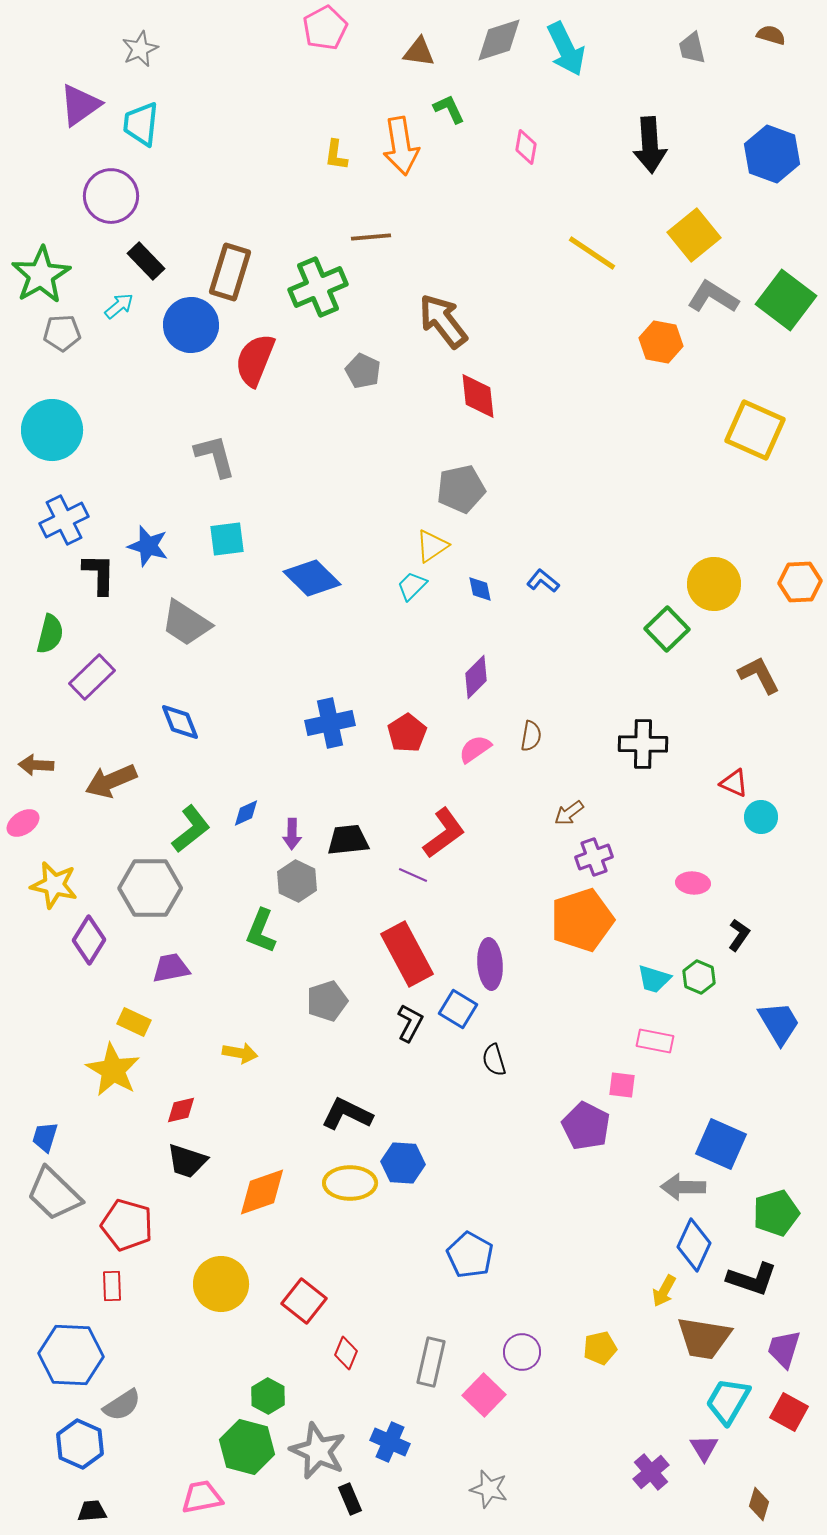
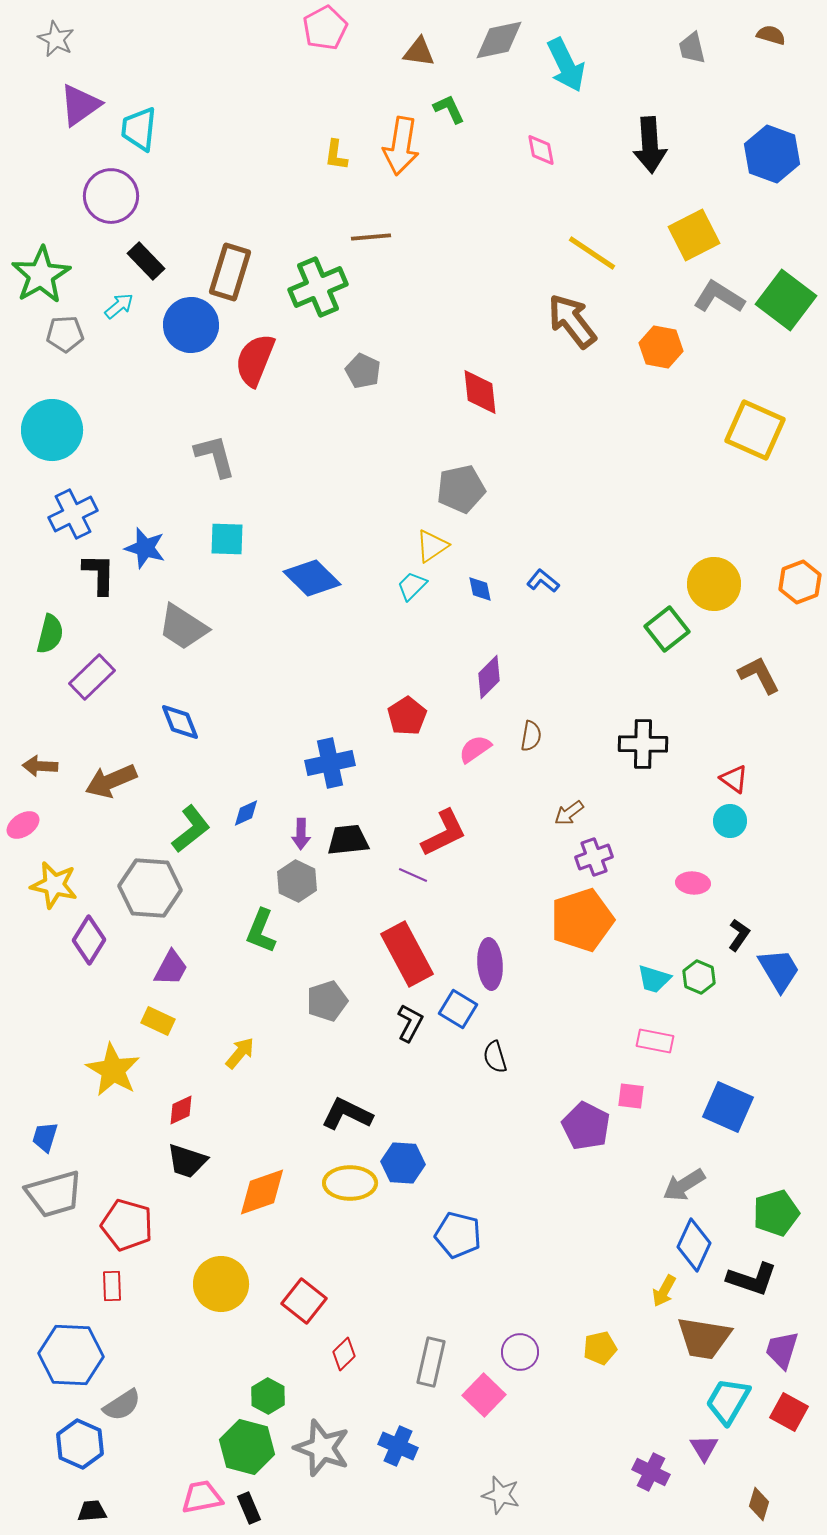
gray diamond at (499, 40): rotated 6 degrees clockwise
gray star at (140, 49): moved 84 px left, 10 px up; rotated 21 degrees counterclockwise
cyan arrow at (566, 49): moved 16 px down
cyan trapezoid at (141, 124): moved 2 px left, 5 px down
orange arrow at (401, 146): rotated 18 degrees clockwise
pink diamond at (526, 147): moved 15 px right, 3 px down; rotated 20 degrees counterclockwise
yellow square at (694, 235): rotated 12 degrees clockwise
gray L-shape at (713, 297): moved 6 px right
brown arrow at (443, 321): moved 129 px right
gray pentagon at (62, 333): moved 3 px right, 1 px down
orange hexagon at (661, 342): moved 5 px down
red diamond at (478, 396): moved 2 px right, 4 px up
blue cross at (64, 520): moved 9 px right, 6 px up
cyan square at (227, 539): rotated 9 degrees clockwise
blue star at (148, 546): moved 3 px left, 2 px down
orange hexagon at (800, 582): rotated 18 degrees counterclockwise
gray trapezoid at (186, 623): moved 3 px left, 4 px down
green square at (667, 629): rotated 6 degrees clockwise
purple diamond at (476, 677): moved 13 px right
blue cross at (330, 723): moved 40 px down
red pentagon at (407, 733): moved 17 px up
brown arrow at (36, 765): moved 4 px right, 1 px down
red triangle at (734, 783): moved 4 px up; rotated 12 degrees clockwise
cyan circle at (761, 817): moved 31 px left, 4 px down
pink ellipse at (23, 823): moved 2 px down
red L-shape at (444, 833): rotated 10 degrees clockwise
purple arrow at (292, 834): moved 9 px right
gray hexagon at (150, 888): rotated 4 degrees clockwise
purple trapezoid at (171, 968): rotated 129 degrees clockwise
yellow rectangle at (134, 1022): moved 24 px right, 1 px up
blue trapezoid at (779, 1023): moved 53 px up
yellow arrow at (240, 1053): rotated 60 degrees counterclockwise
black semicircle at (494, 1060): moved 1 px right, 3 px up
pink square at (622, 1085): moved 9 px right, 11 px down
red diamond at (181, 1110): rotated 12 degrees counterclockwise
blue square at (721, 1144): moved 7 px right, 37 px up
gray arrow at (683, 1187): moved 1 px right, 2 px up; rotated 33 degrees counterclockwise
gray trapezoid at (54, 1194): rotated 60 degrees counterclockwise
blue pentagon at (470, 1255): moved 12 px left, 20 px up; rotated 15 degrees counterclockwise
purple trapezoid at (784, 1349): moved 2 px left, 1 px down
purple circle at (522, 1352): moved 2 px left
red diamond at (346, 1353): moved 2 px left, 1 px down; rotated 24 degrees clockwise
blue cross at (390, 1442): moved 8 px right, 4 px down
gray star at (318, 1451): moved 4 px right, 3 px up; rotated 4 degrees counterclockwise
purple cross at (651, 1472): rotated 24 degrees counterclockwise
gray star at (489, 1489): moved 12 px right, 6 px down
black rectangle at (350, 1499): moved 101 px left, 9 px down
